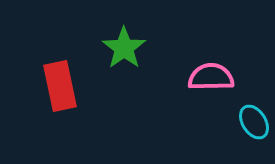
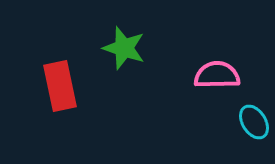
green star: rotated 18 degrees counterclockwise
pink semicircle: moved 6 px right, 2 px up
